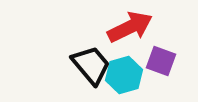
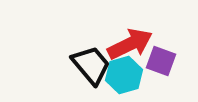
red arrow: moved 17 px down
